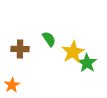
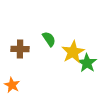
orange star: rotated 14 degrees counterclockwise
